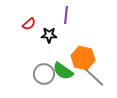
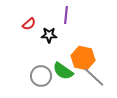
gray circle: moved 3 px left, 2 px down
